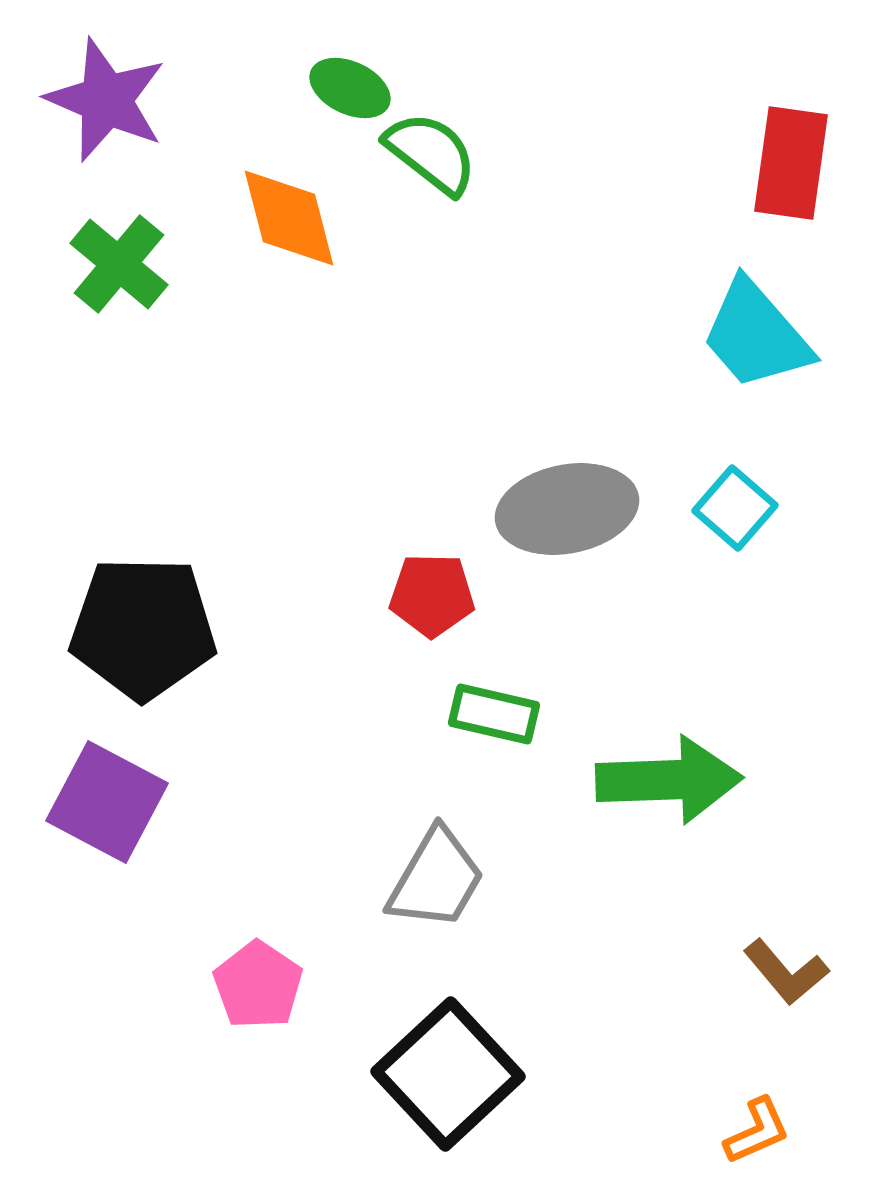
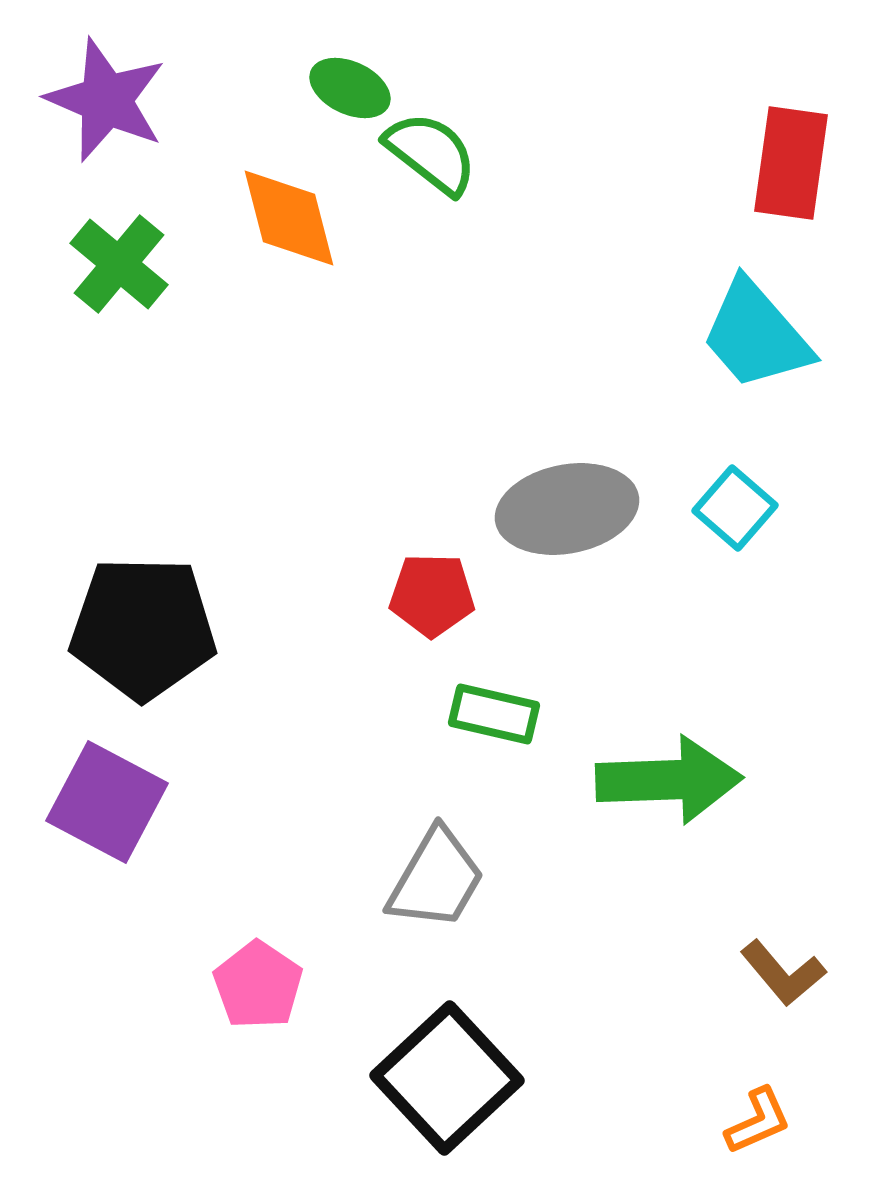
brown L-shape: moved 3 px left, 1 px down
black square: moved 1 px left, 4 px down
orange L-shape: moved 1 px right, 10 px up
